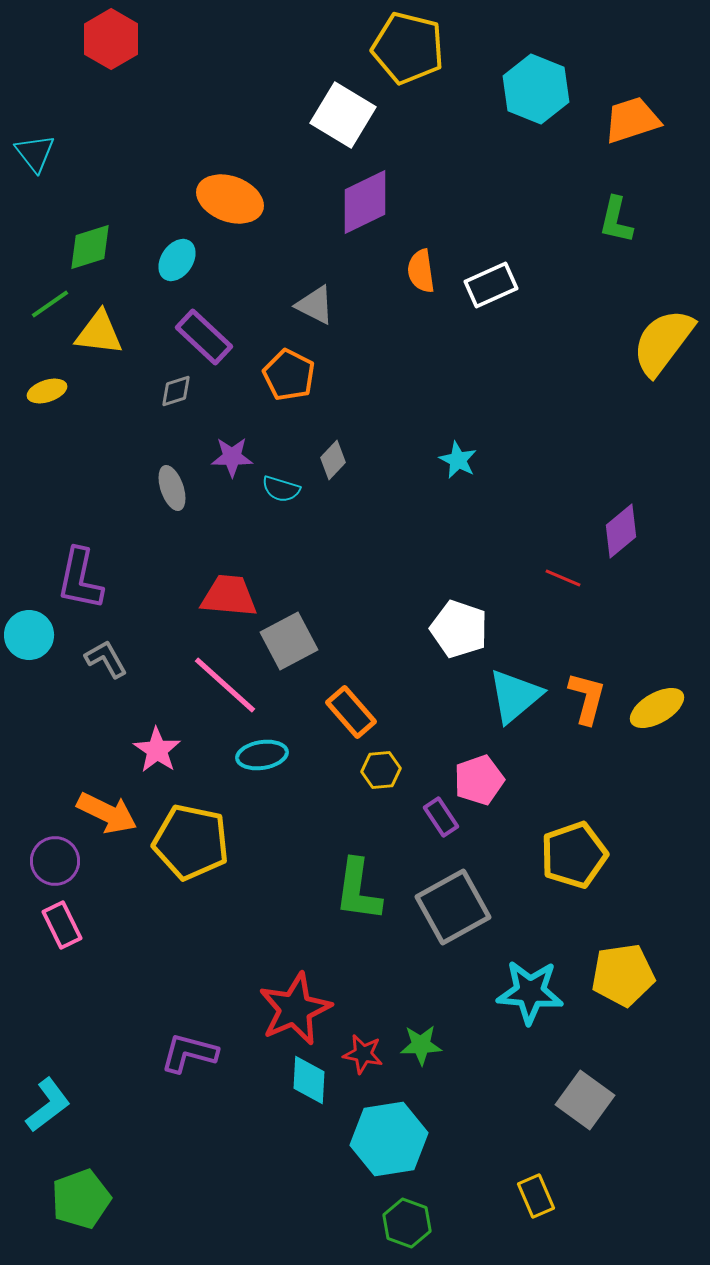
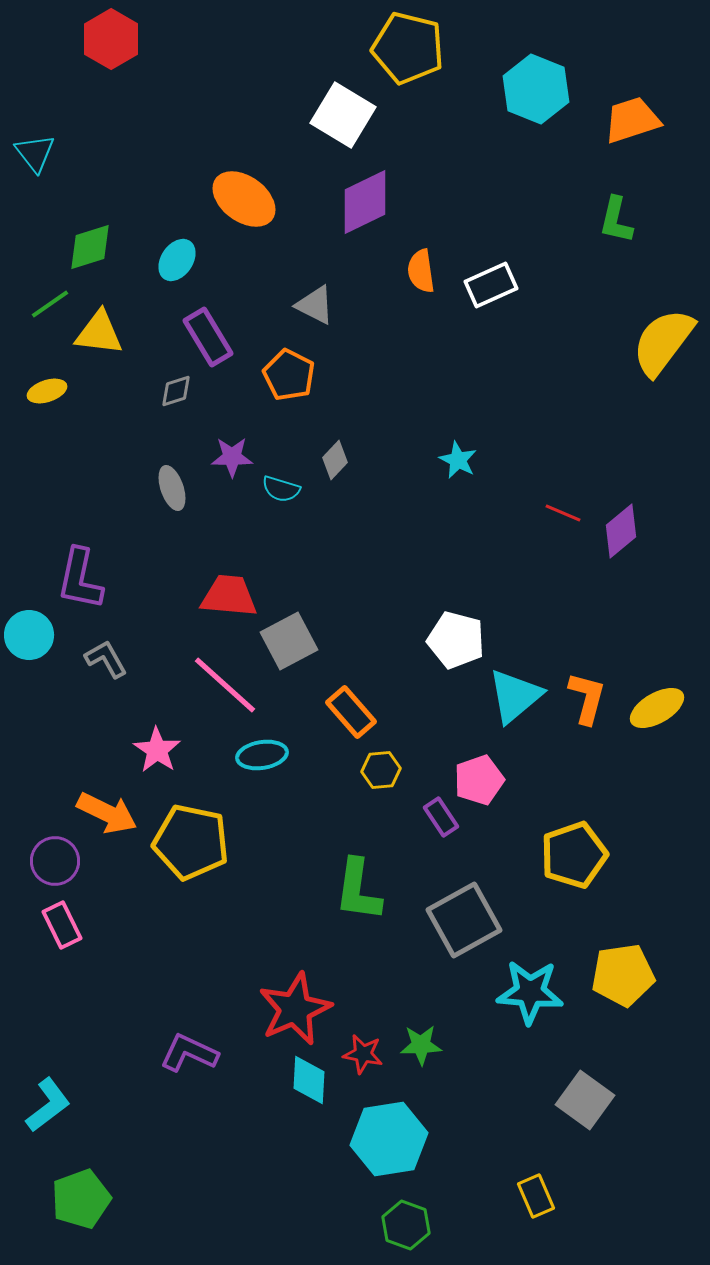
orange ellipse at (230, 199): moved 14 px right; rotated 16 degrees clockwise
purple rectangle at (204, 337): moved 4 px right; rotated 16 degrees clockwise
gray diamond at (333, 460): moved 2 px right
red line at (563, 578): moved 65 px up
white pentagon at (459, 629): moved 3 px left, 11 px down; rotated 4 degrees counterclockwise
gray square at (453, 907): moved 11 px right, 13 px down
purple L-shape at (189, 1053): rotated 10 degrees clockwise
green hexagon at (407, 1223): moved 1 px left, 2 px down
